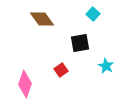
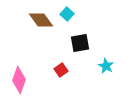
cyan square: moved 26 px left
brown diamond: moved 1 px left, 1 px down
pink diamond: moved 6 px left, 4 px up
